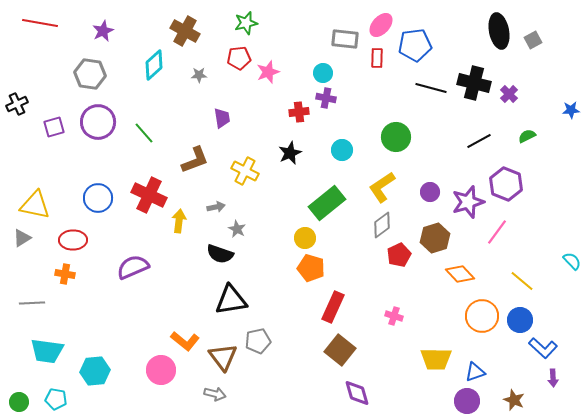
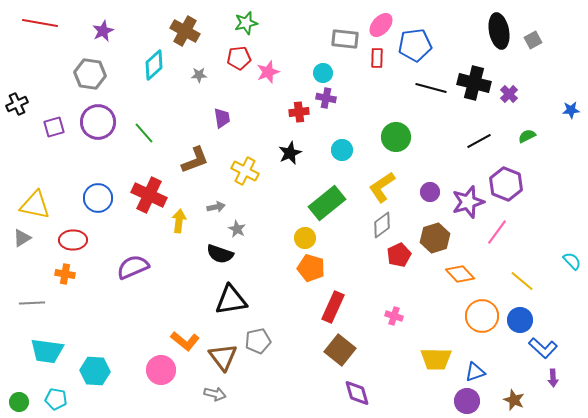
cyan hexagon at (95, 371): rotated 8 degrees clockwise
